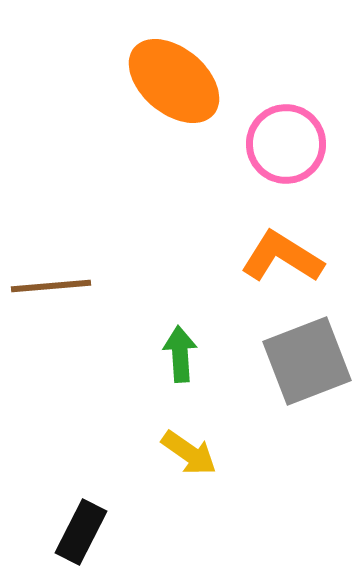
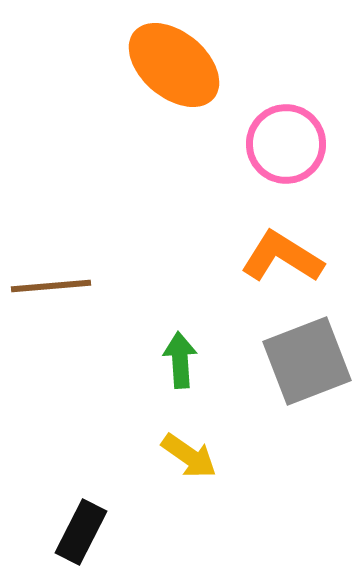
orange ellipse: moved 16 px up
green arrow: moved 6 px down
yellow arrow: moved 3 px down
